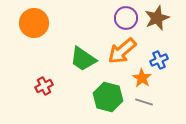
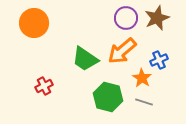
green trapezoid: moved 2 px right
